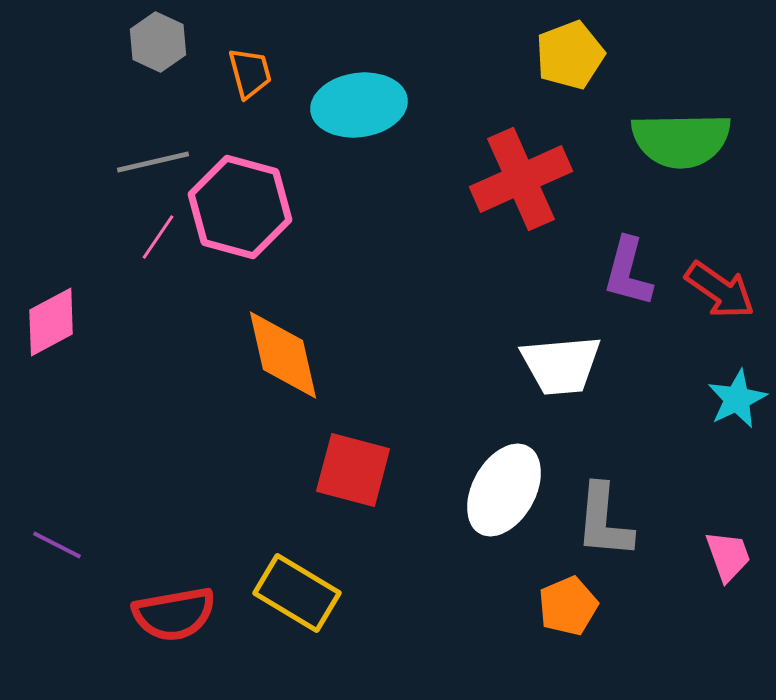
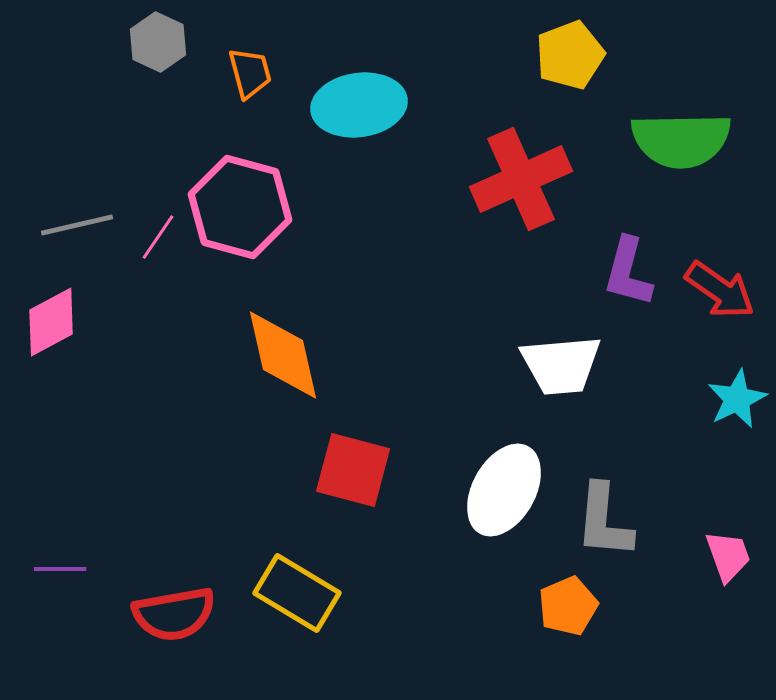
gray line: moved 76 px left, 63 px down
purple line: moved 3 px right, 24 px down; rotated 27 degrees counterclockwise
